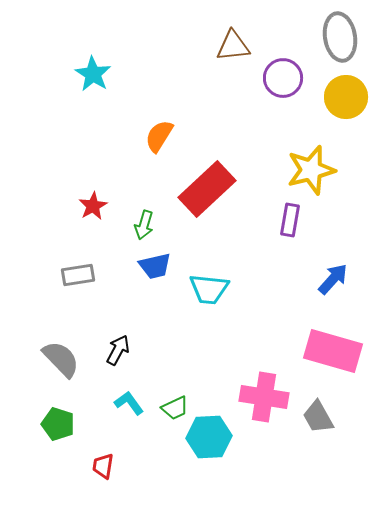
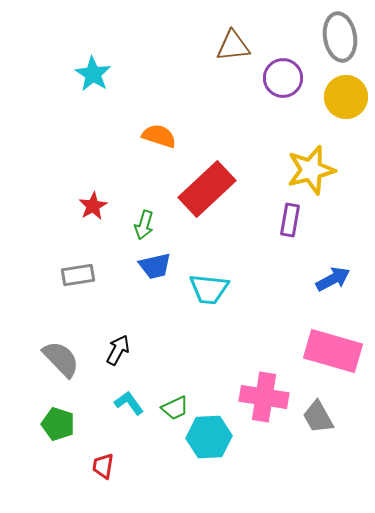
orange semicircle: rotated 76 degrees clockwise
blue arrow: rotated 20 degrees clockwise
